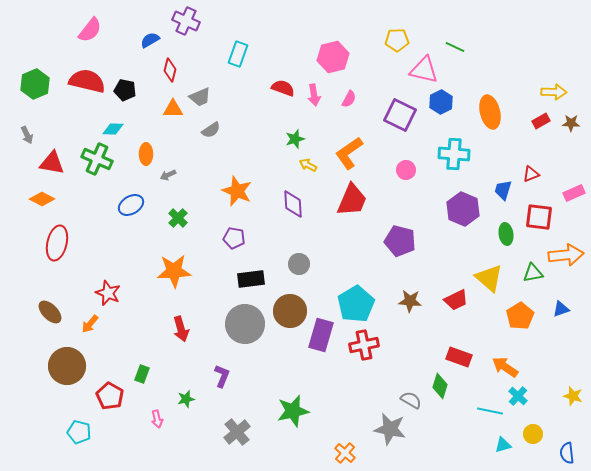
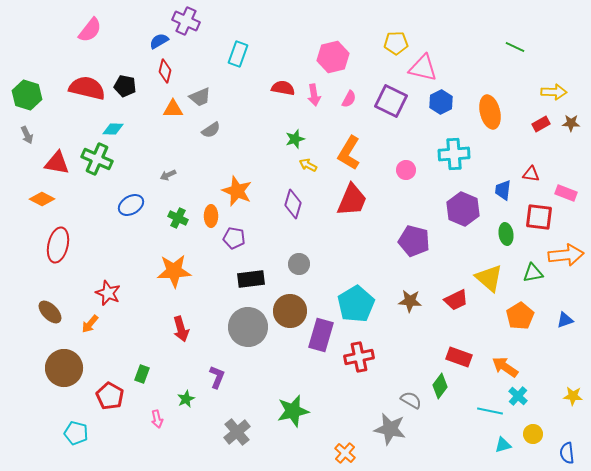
blue semicircle at (150, 40): moved 9 px right, 1 px down
yellow pentagon at (397, 40): moved 1 px left, 3 px down
green line at (455, 47): moved 60 px right
red diamond at (170, 70): moved 5 px left, 1 px down
pink triangle at (424, 70): moved 1 px left, 2 px up
red semicircle at (87, 81): moved 7 px down
green hexagon at (35, 84): moved 8 px left, 11 px down; rotated 20 degrees counterclockwise
red semicircle at (283, 88): rotated 10 degrees counterclockwise
black pentagon at (125, 90): moved 4 px up
purple square at (400, 115): moved 9 px left, 14 px up
red rectangle at (541, 121): moved 3 px down
orange L-shape at (349, 153): rotated 24 degrees counterclockwise
orange ellipse at (146, 154): moved 65 px right, 62 px down
cyan cross at (454, 154): rotated 8 degrees counterclockwise
red triangle at (52, 163): moved 5 px right
red triangle at (531, 174): rotated 30 degrees clockwise
blue trapezoid at (503, 190): rotated 10 degrees counterclockwise
pink rectangle at (574, 193): moved 8 px left; rotated 45 degrees clockwise
purple diamond at (293, 204): rotated 20 degrees clockwise
green cross at (178, 218): rotated 18 degrees counterclockwise
purple pentagon at (400, 241): moved 14 px right
red ellipse at (57, 243): moved 1 px right, 2 px down
blue triangle at (561, 309): moved 4 px right, 11 px down
gray circle at (245, 324): moved 3 px right, 3 px down
red cross at (364, 345): moved 5 px left, 12 px down
brown circle at (67, 366): moved 3 px left, 2 px down
purple L-shape at (222, 376): moved 5 px left, 1 px down
green diamond at (440, 386): rotated 20 degrees clockwise
yellow star at (573, 396): rotated 12 degrees counterclockwise
green star at (186, 399): rotated 12 degrees counterclockwise
cyan pentagon at (79, 432): moved 3 px left, 1 px down
